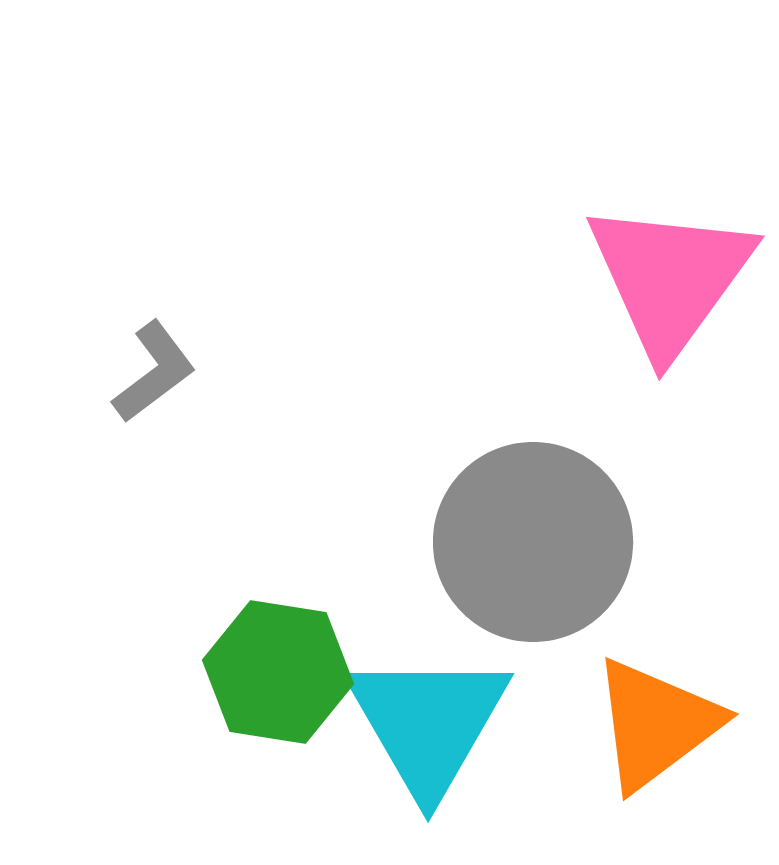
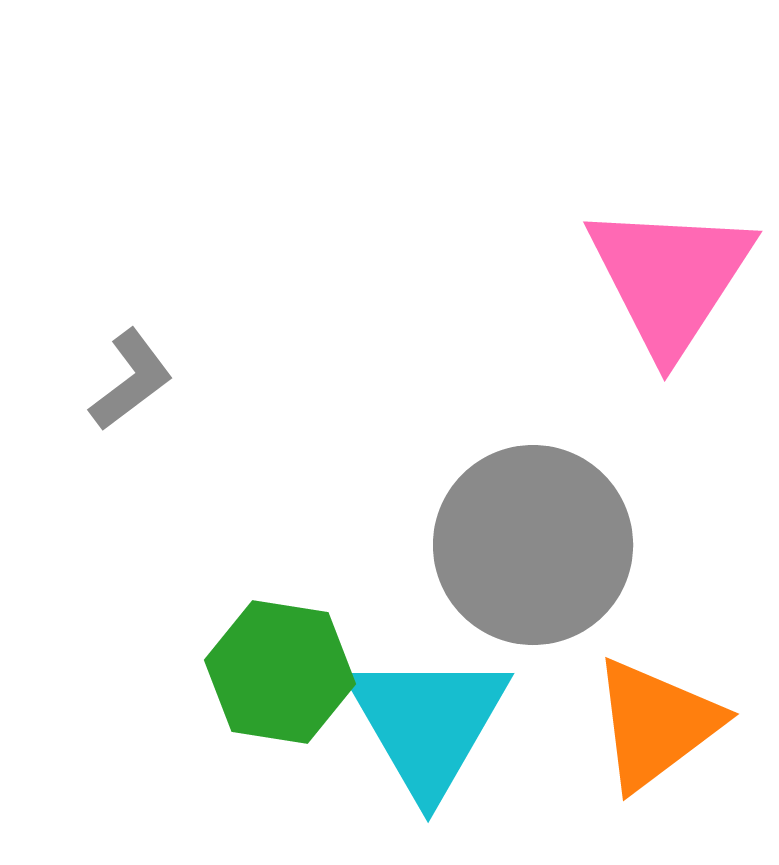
pink triangle: rotated 3 degrees counterclockwise
gray L-shape: moved 23 px left, 8 px down
gray circle: moved 3 px down
green hexagon: moved 2 px right
